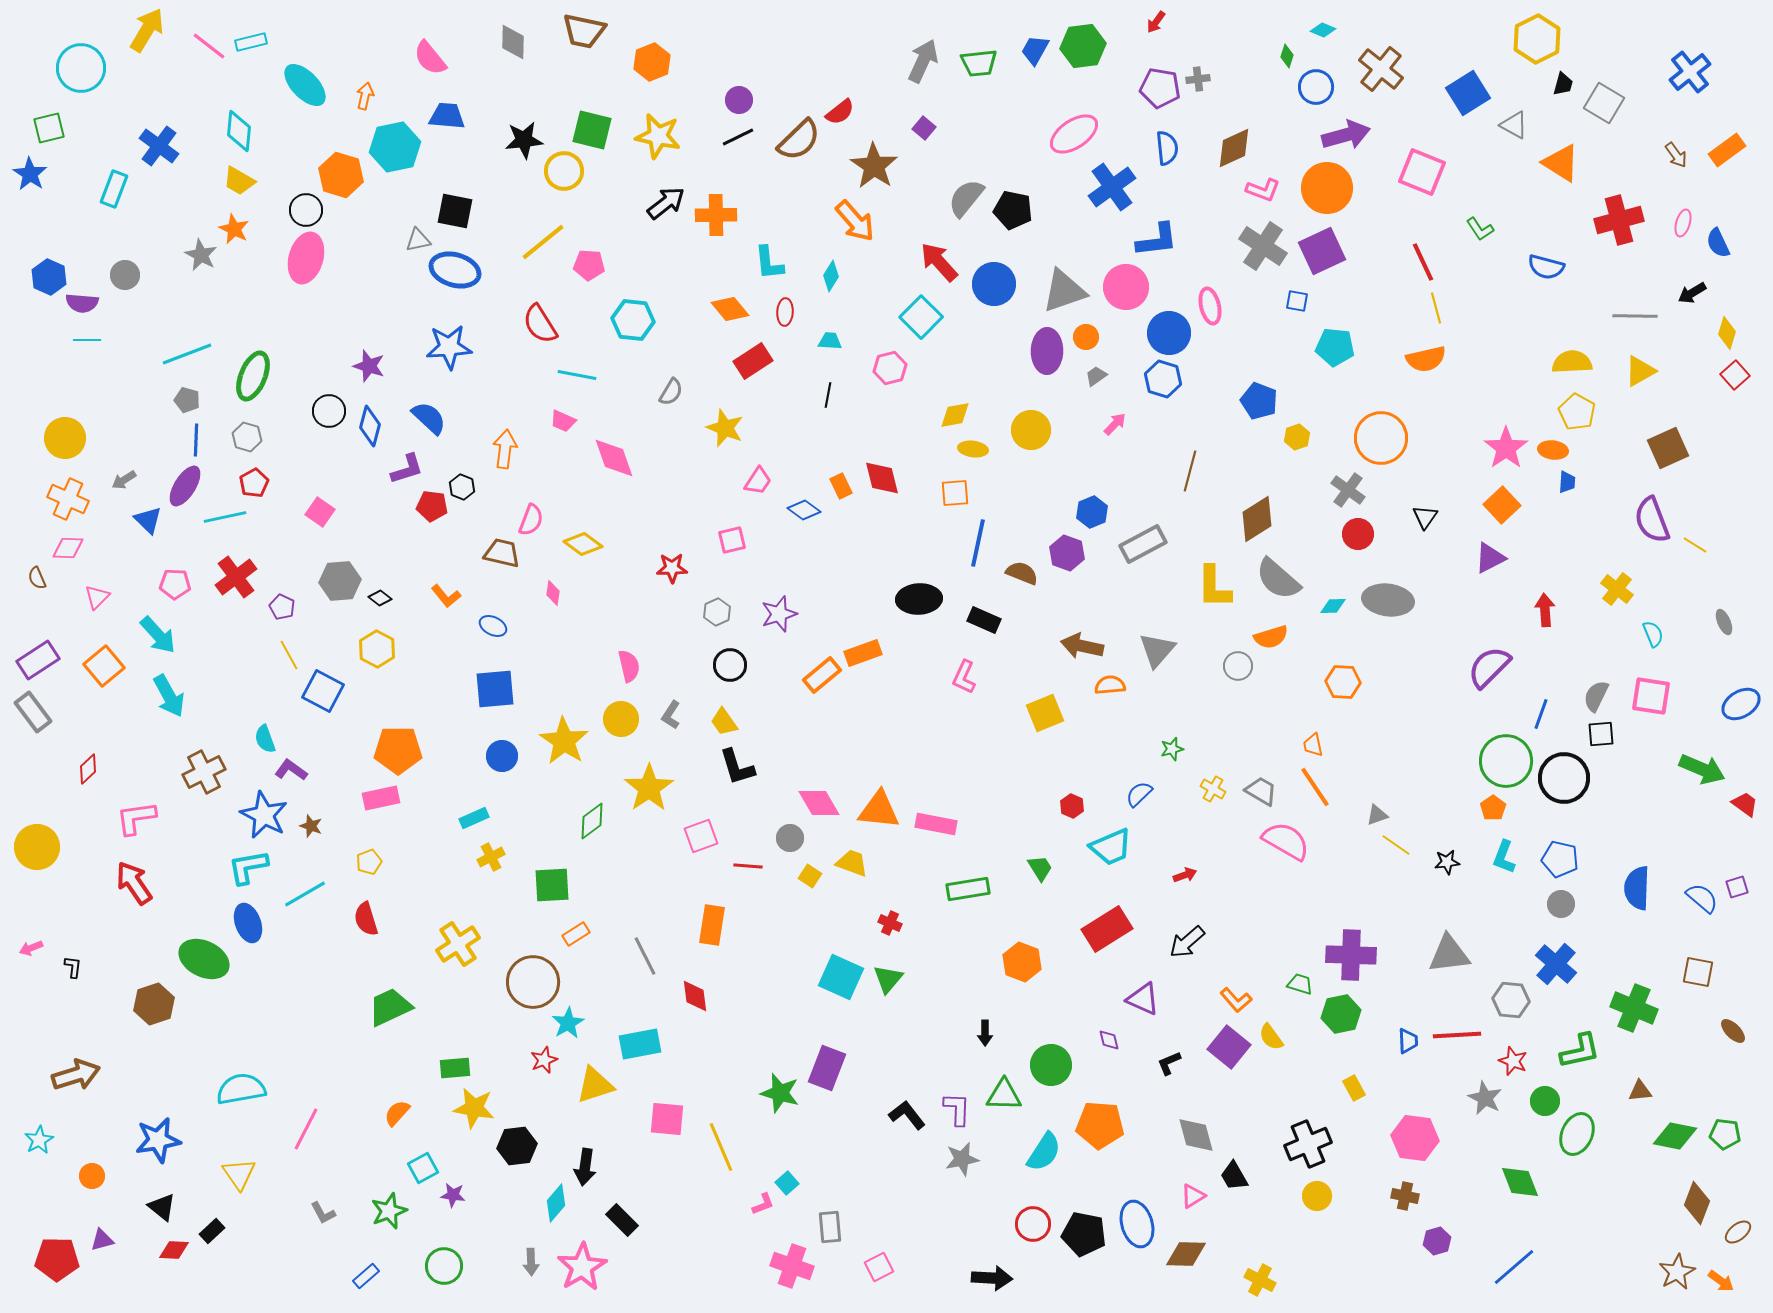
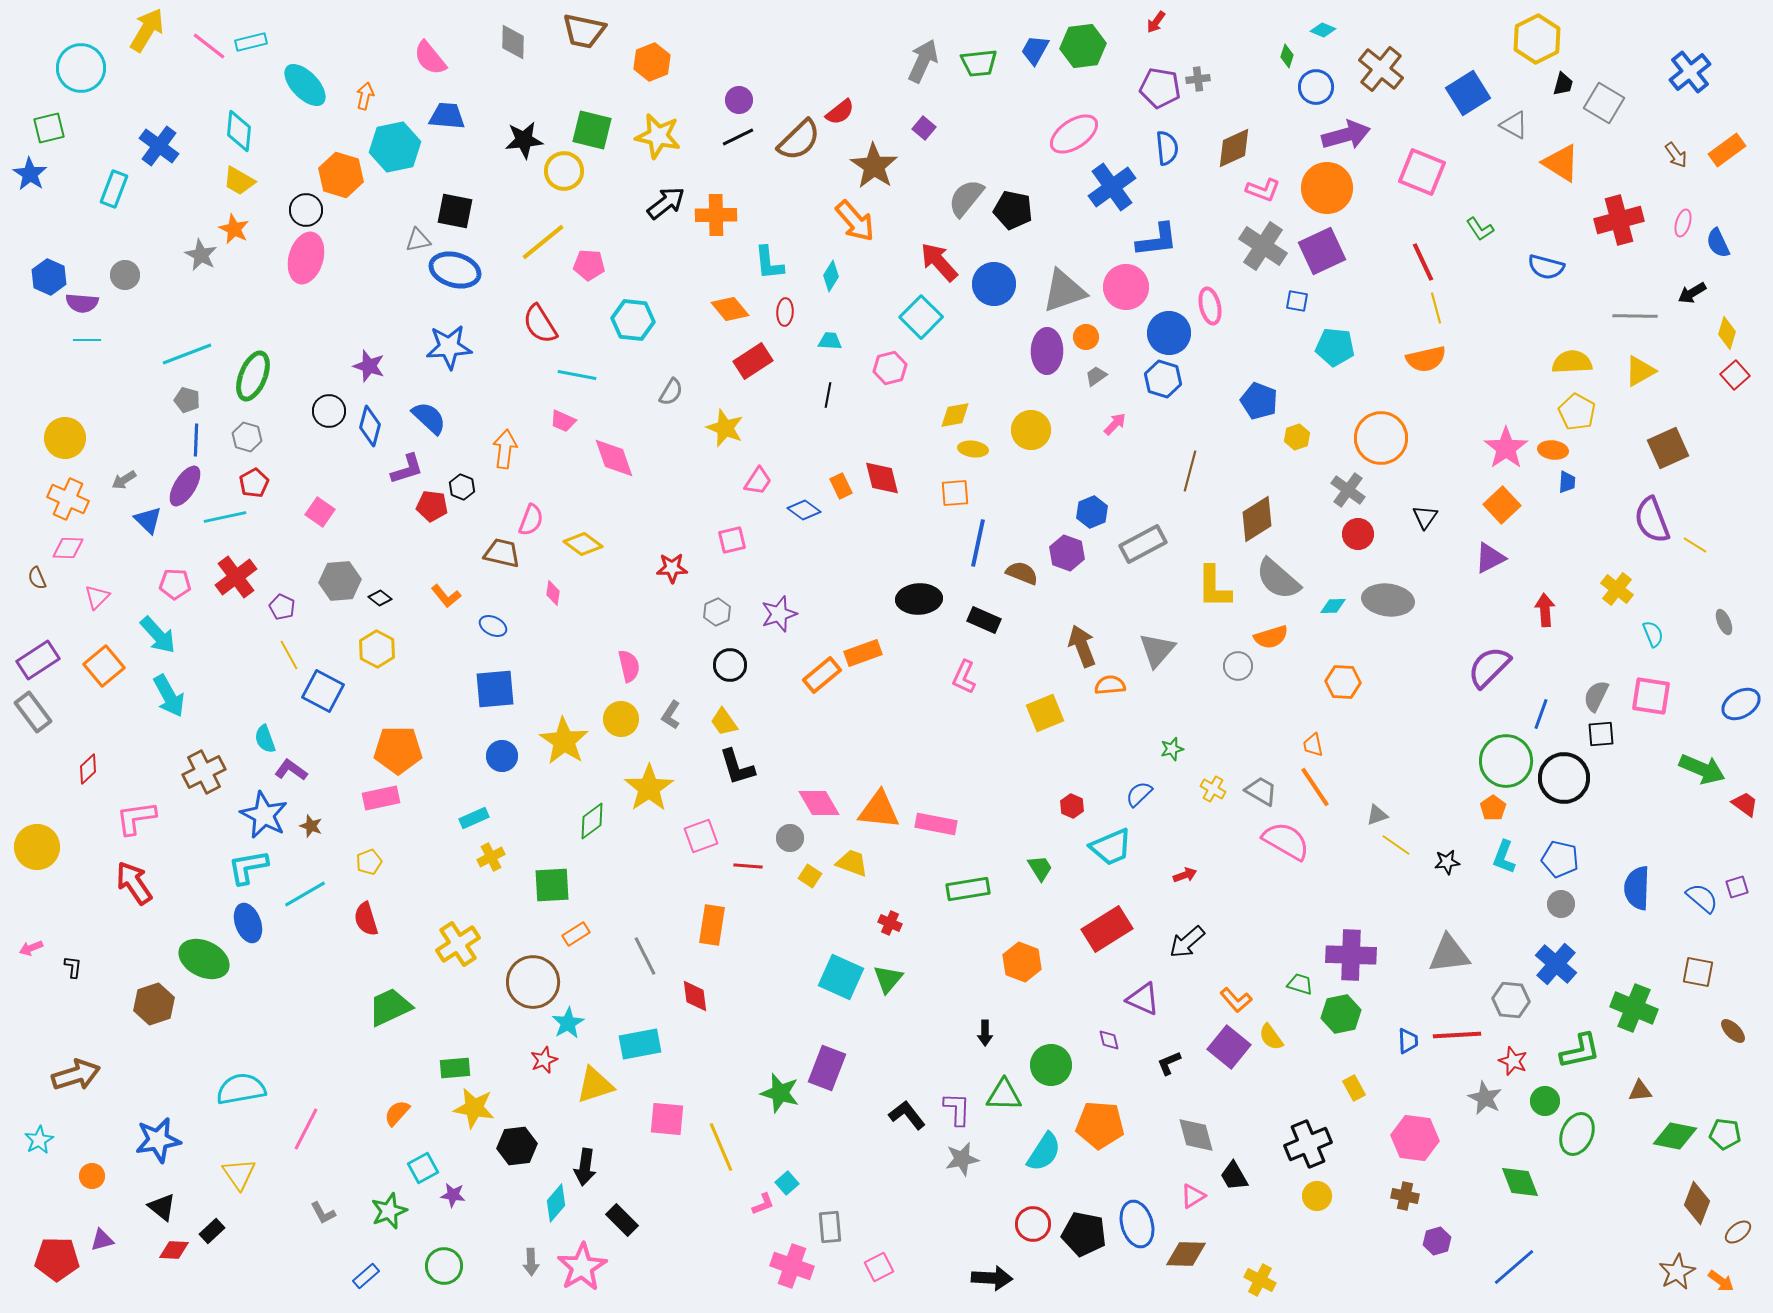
brown arrow at (1082, 646): rotated 57 degrees clockwise
